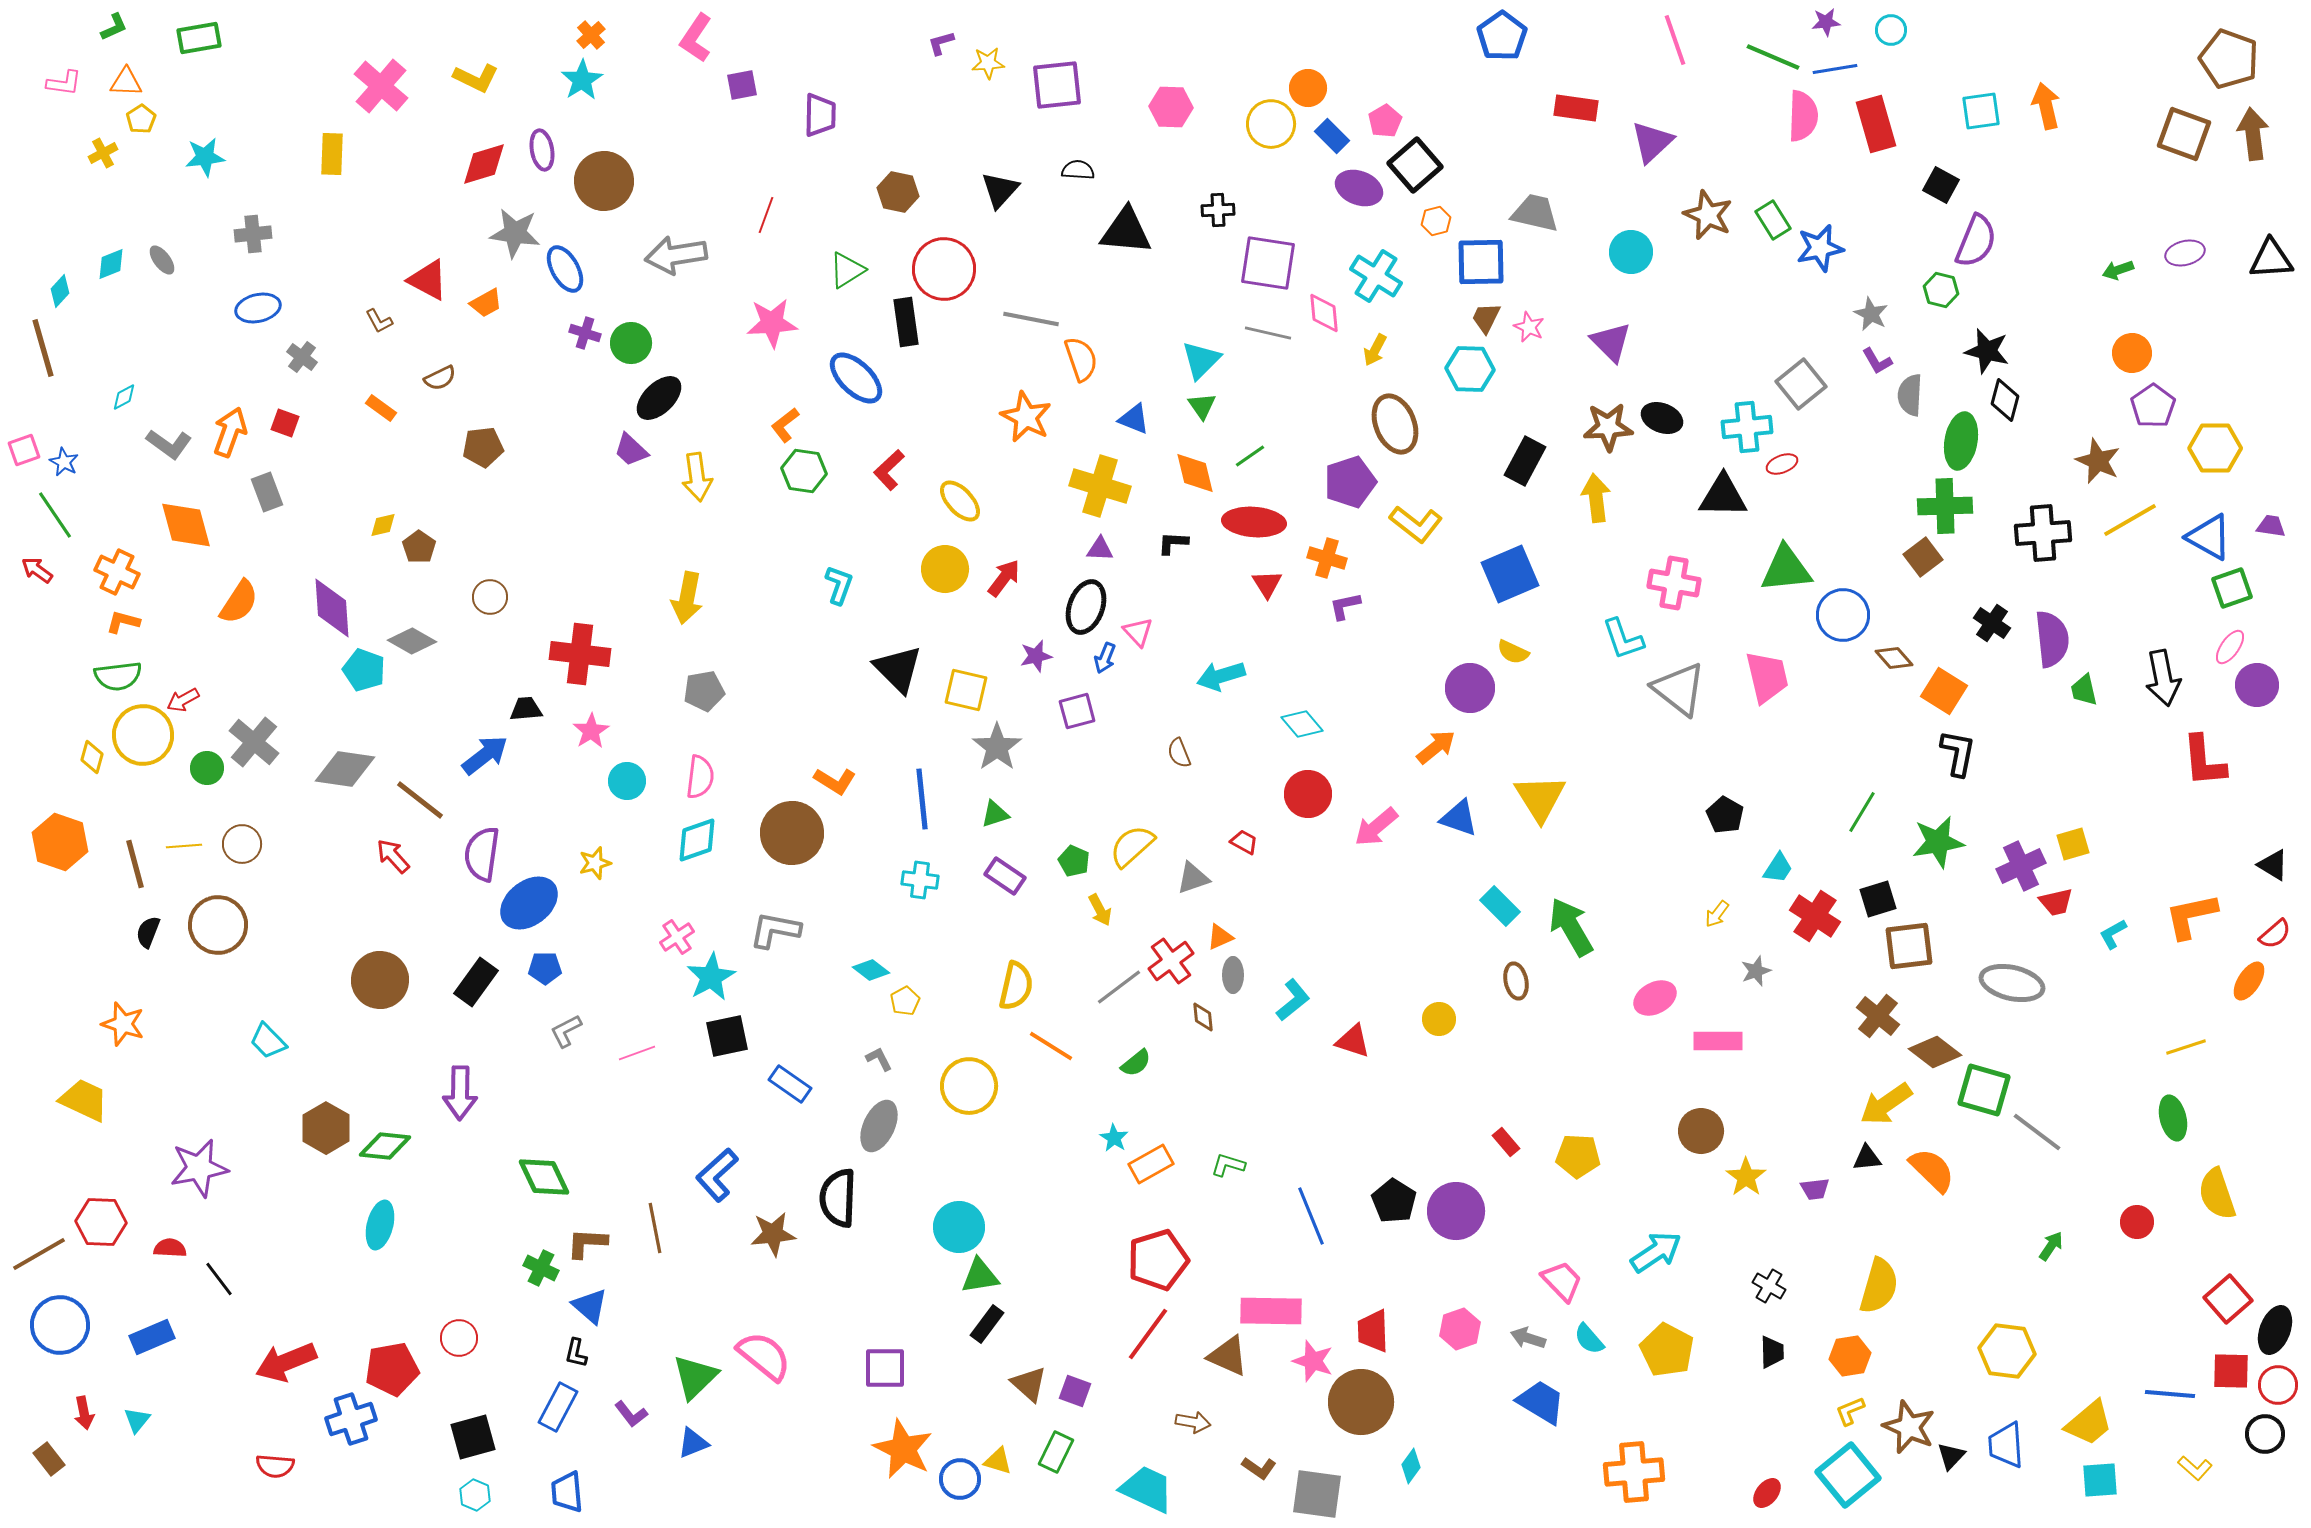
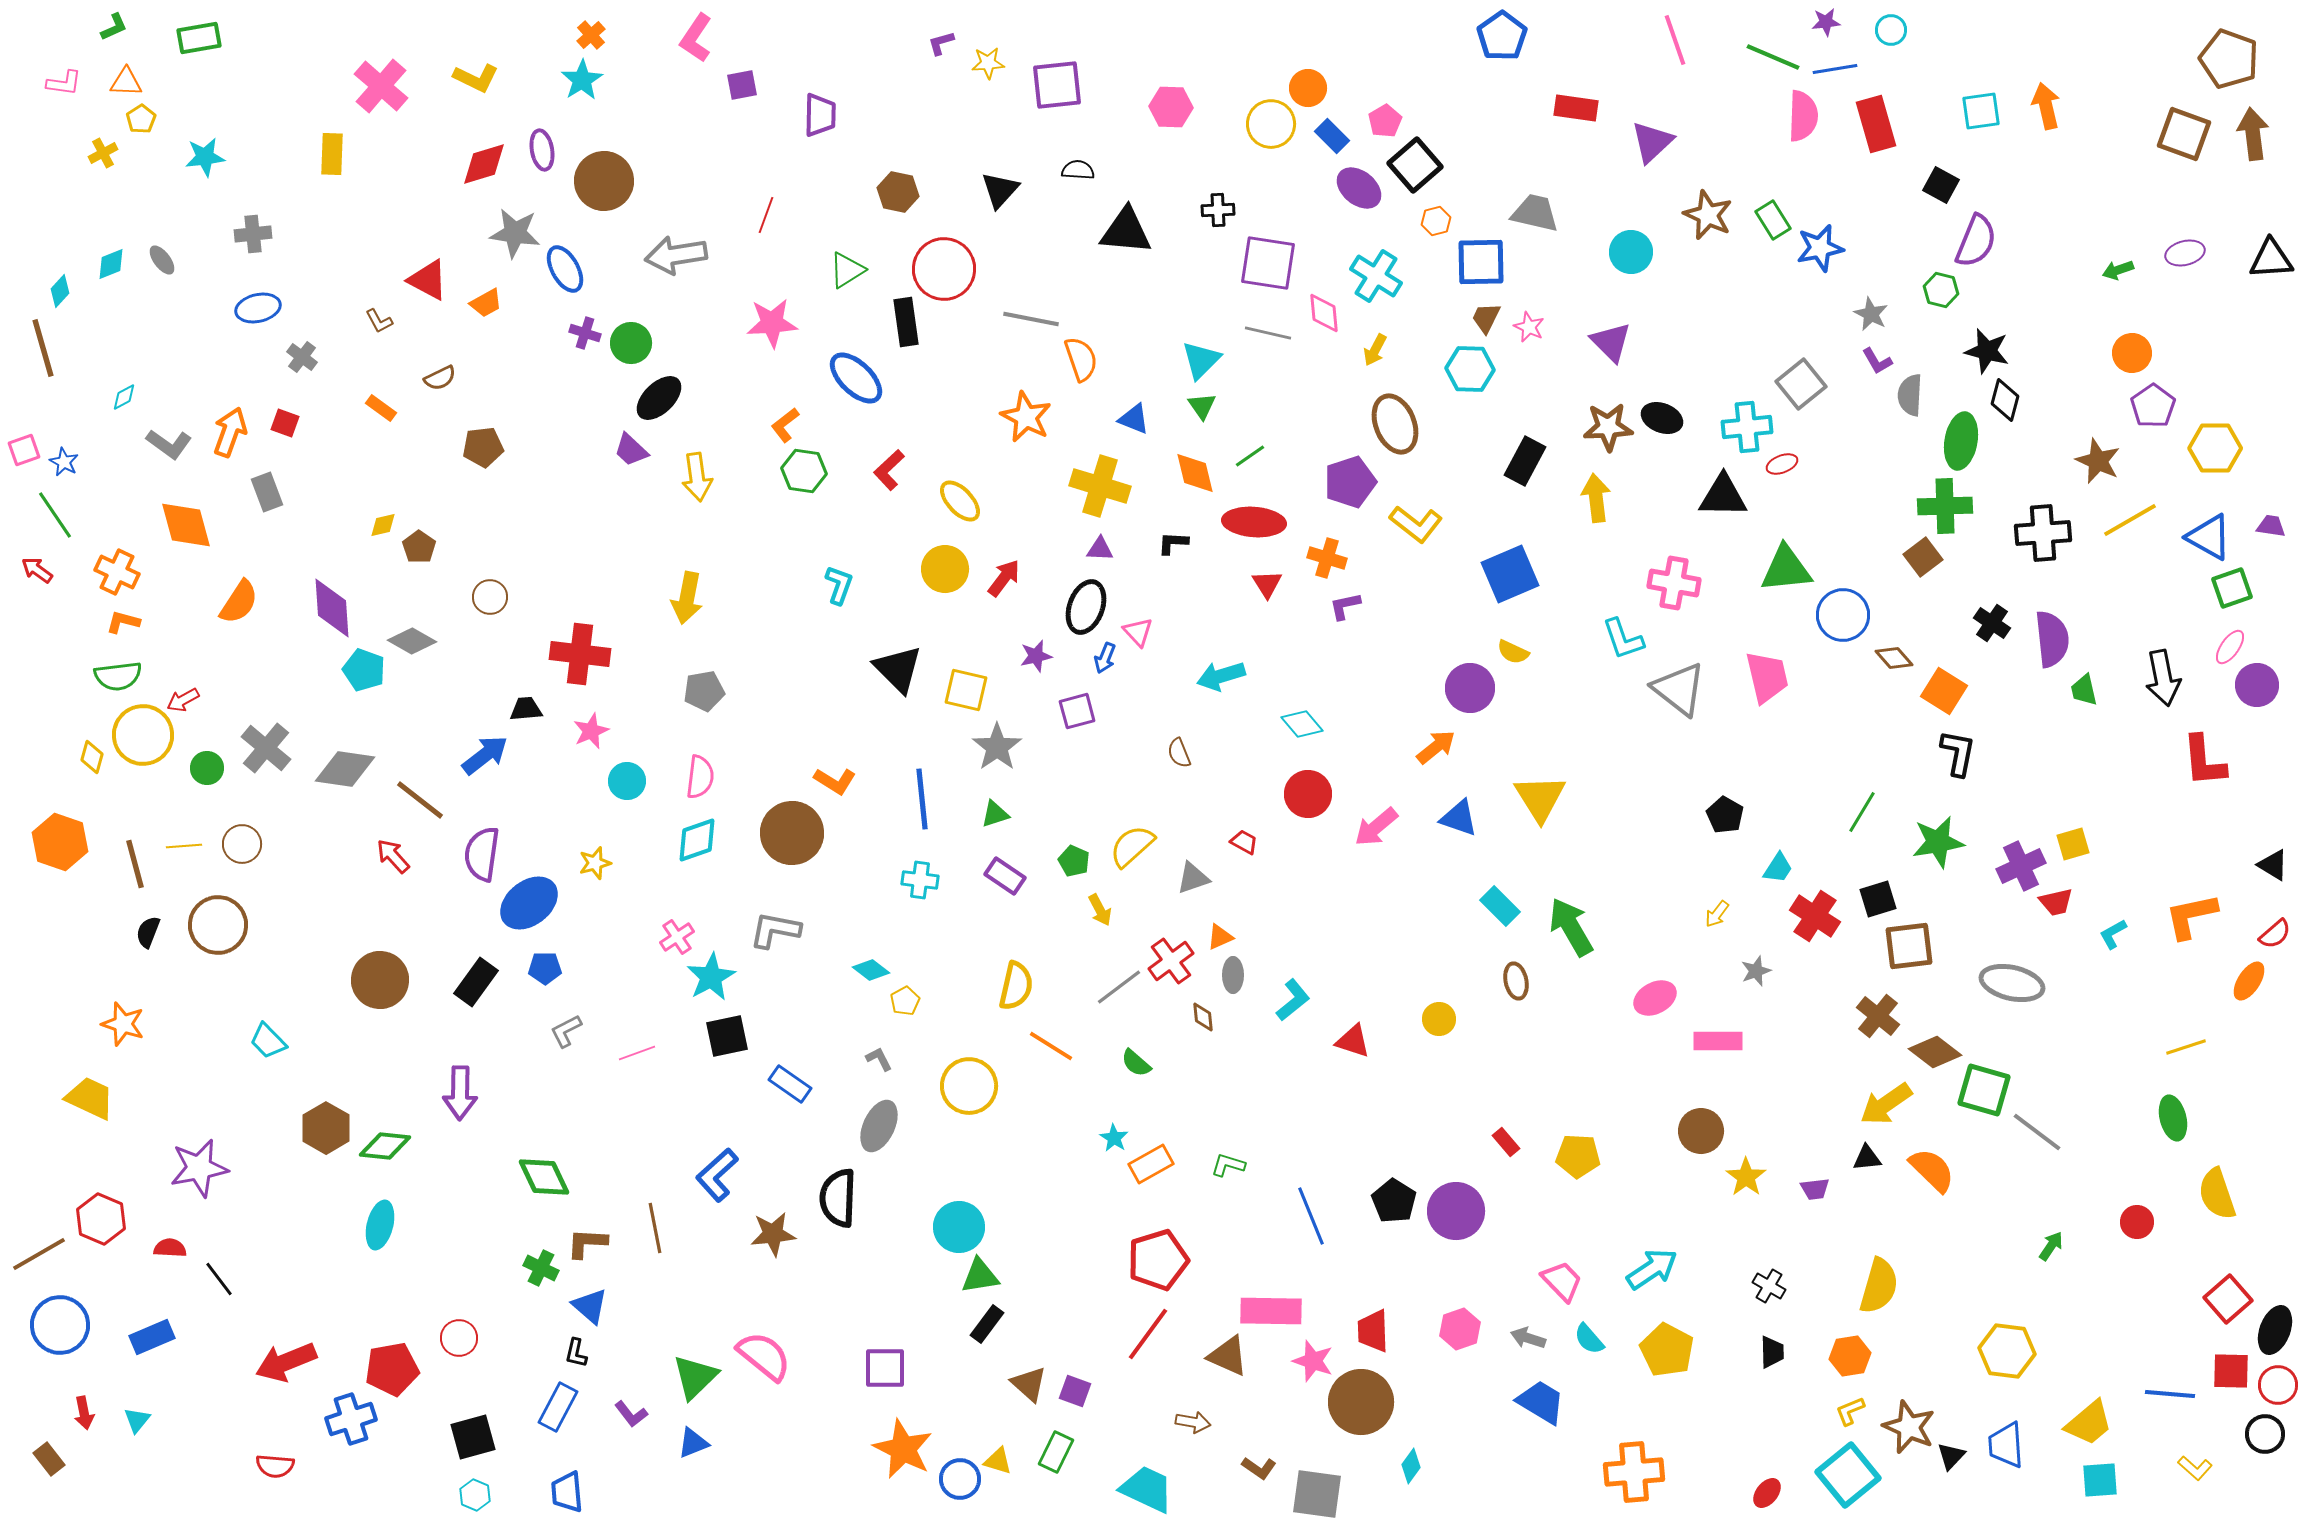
purple ellipse at (1359, 188): rotated 18 degrees clockwise
pink star at (591, 731): rotated 9 degrees clockwise
gray cross at (254, 742): moved 12 px right, 6 px down
green semicircle at (1136, 1063): rotated 80 degrees clockwise
yellow trapezoid at (84, 1100): moved 6 px right, 2 px up
red hexagon at (101, 1222): moved 3 px up; rotated 21 degrees clockwise
cyan arrow at (1656, 1252): moved 4 px left, 17 px down
